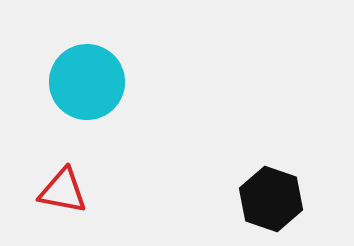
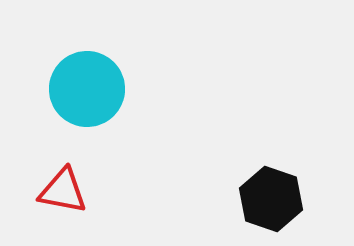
cyan circle: moved 7 px down
